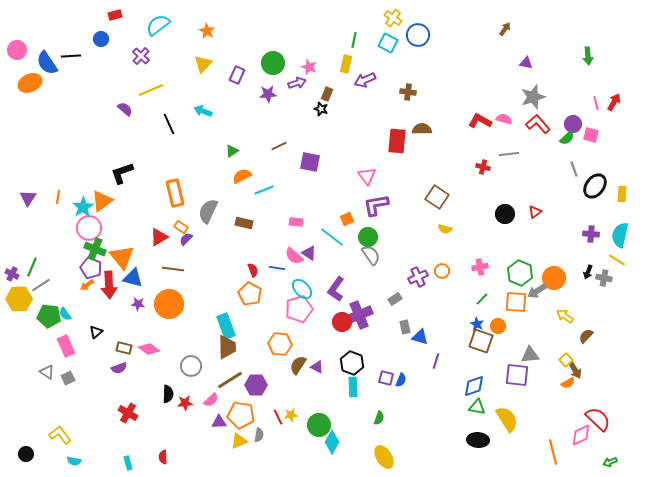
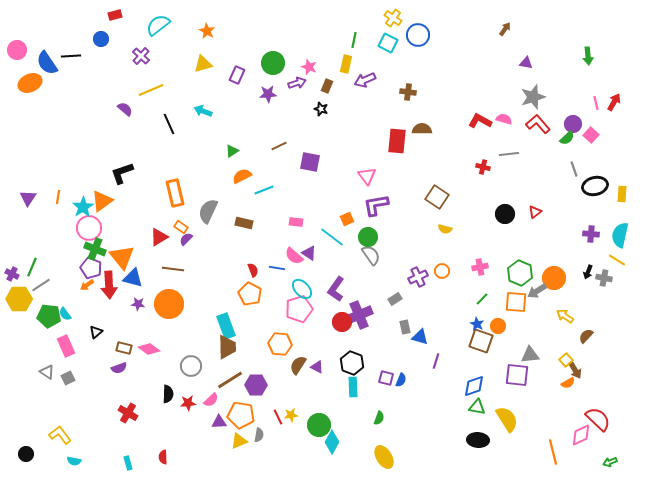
yellow triangle at (203, 64): rotated 30 degrees clockwise
brown rectangle at (327, 94): moved 8 px up
pink square at (591, 135): rotated 28 degrees clockwise
black ellipse at (595, 186): rotated 40 degrees clockwise
red star at (185, 403): moved 3 px right
